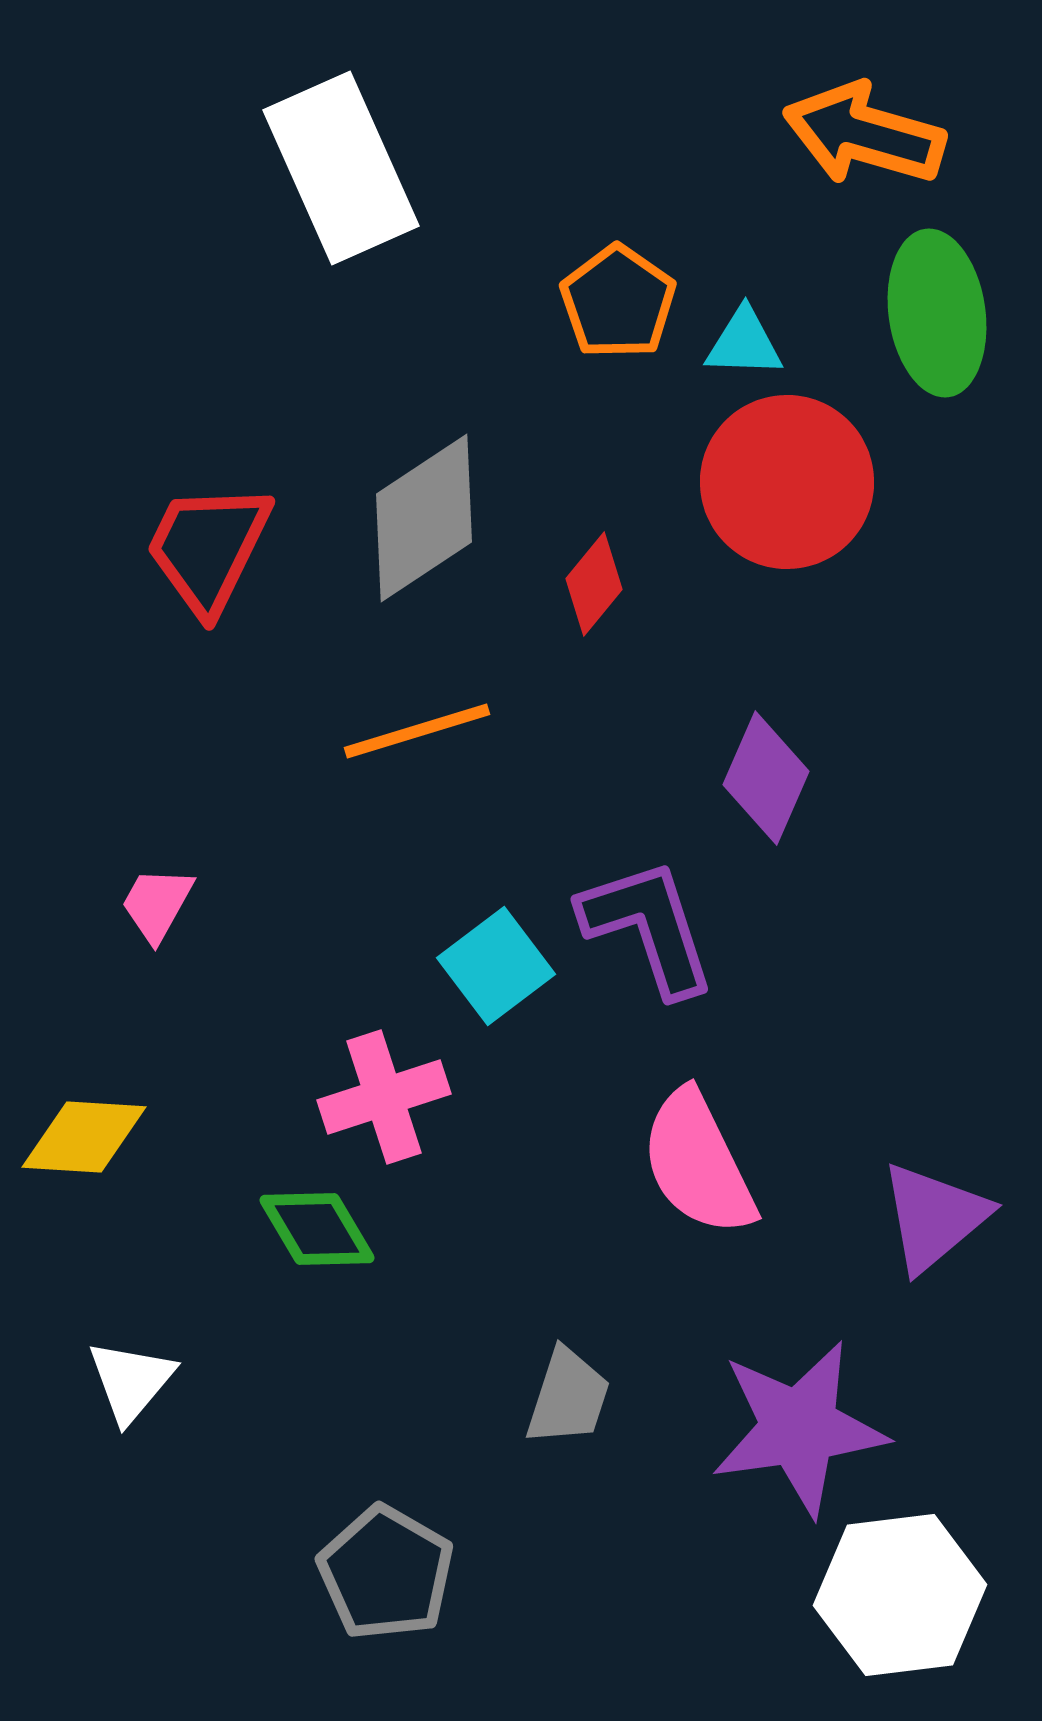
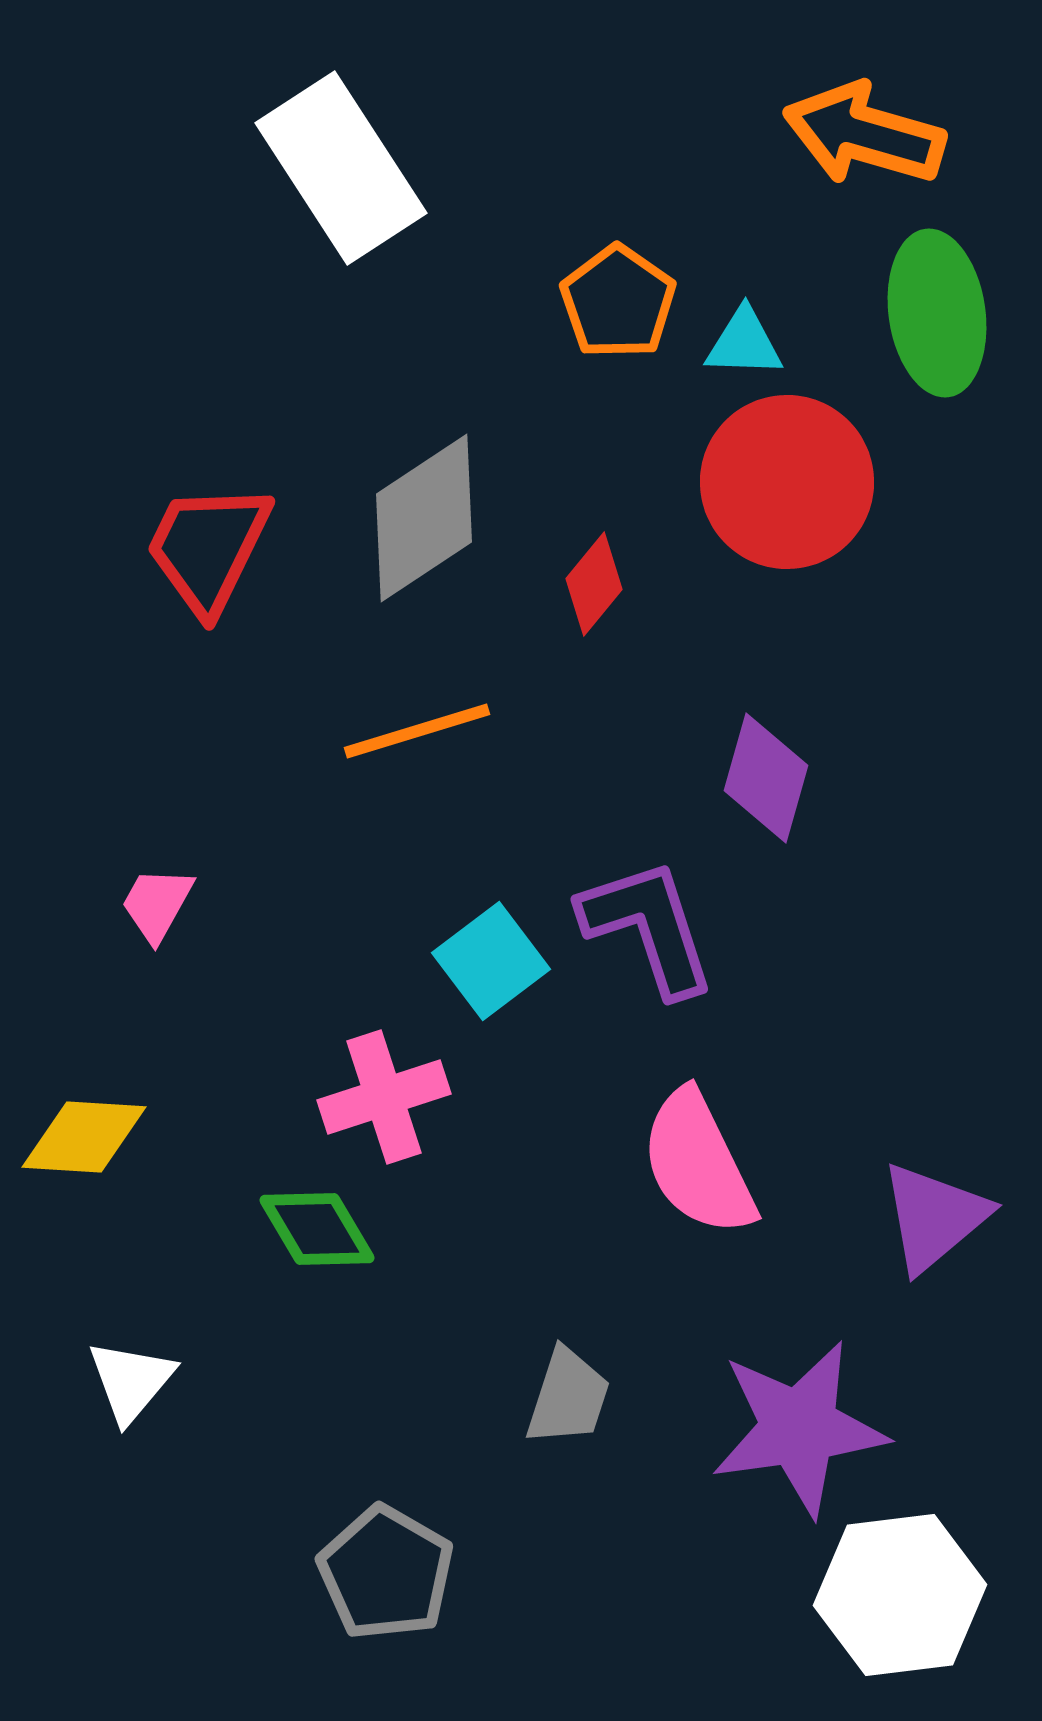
white rectangle: rotated 9 degrees counterclockwise
purple diamond: rotated 8 degrees counterclockwise
cyan square: moved 5 px left, 5 px up
